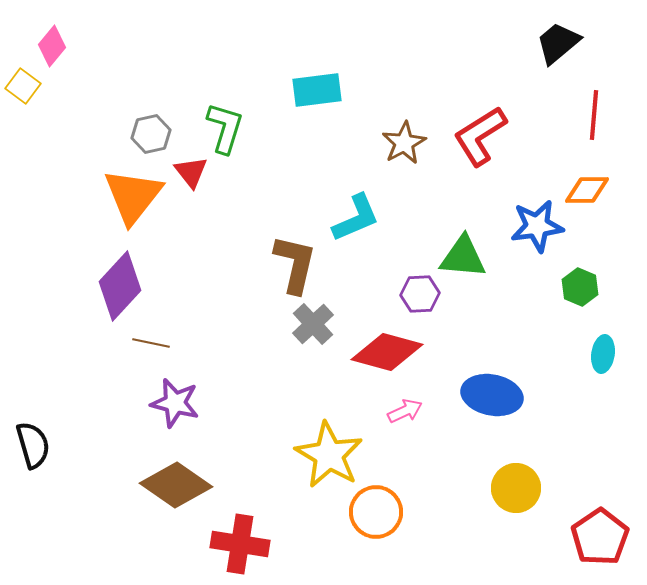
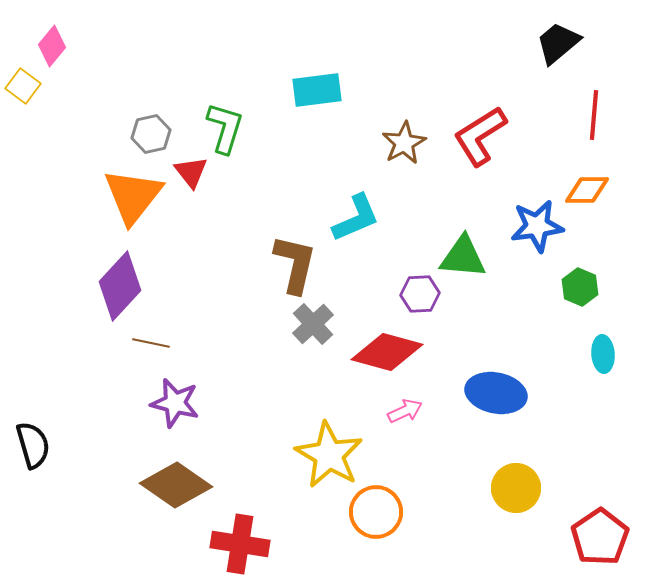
cyan ellipse: rotated 12 degrees counterclockwise
blue ellipse: moved 4 px right, 2 px up
